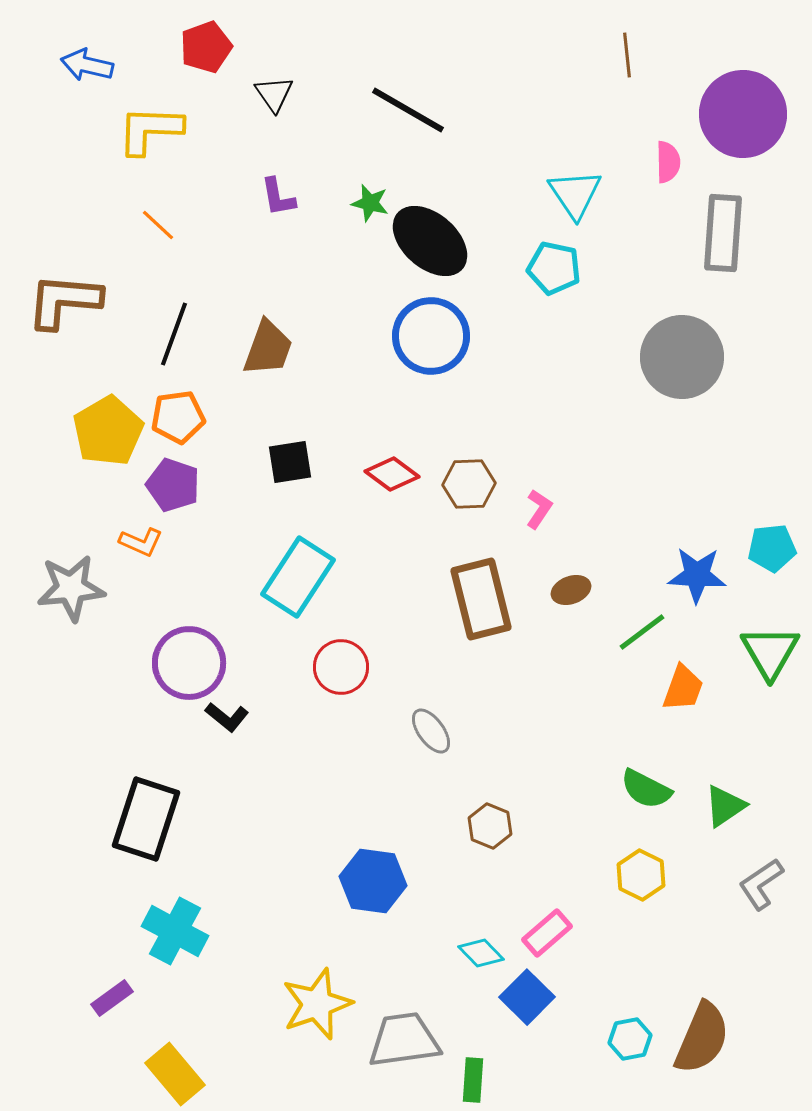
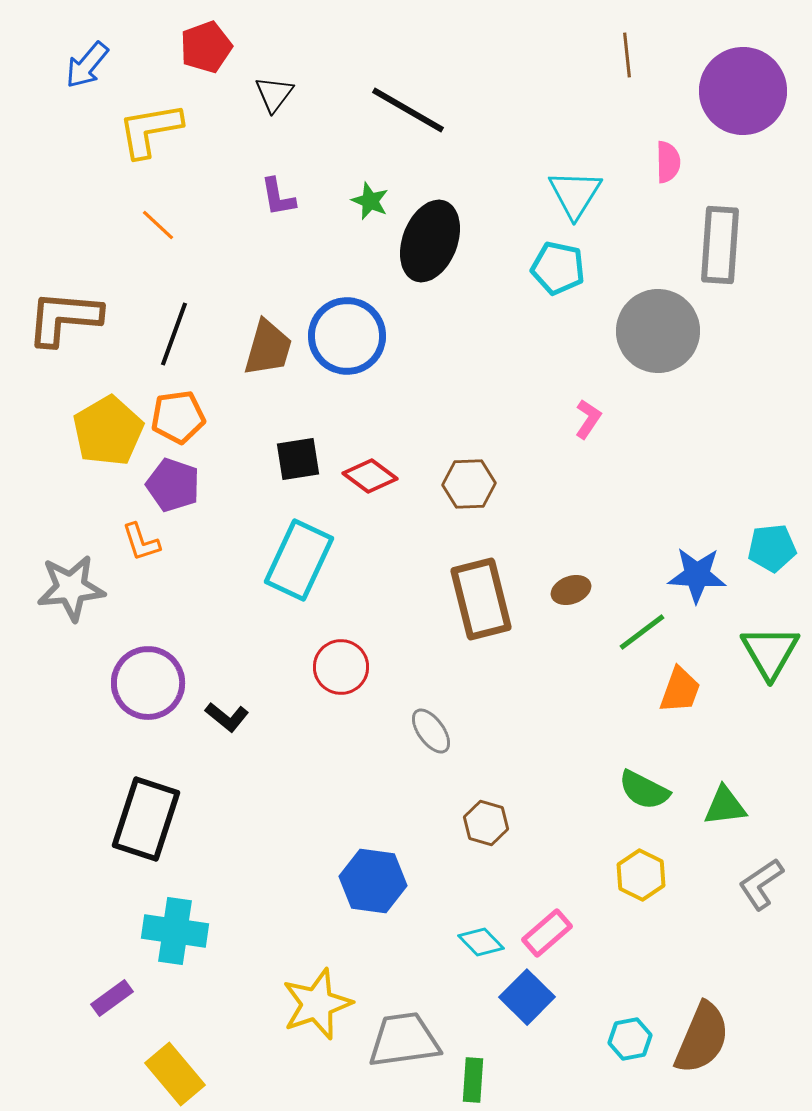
blue arrow at (87, 65): rotated 63 degrees counterclockwise
black triangle at (274, 94): rotated 12 degrees clockwise
purple circle at (743, 114): moved 23 px up
yellow L-shape at (150, 130): rotated 12 degrees counterclockwise
cyan triangle at (575, 194): rotated 6 degrees clockwise
green star at (370, 203): moved 2 px up; rotated 9 degrees clockwise
gray rectangle at (723, 233): moved 3 px left, 12 px down
black ellipse at (430, 241): rotated 70 degrees clockwise
cyan pentagon at (554, 268): moved 4 px right
brown L-shape at (64, 301): moved 17 px down
blue circle at (431, 336): moved 84 px left
brown trapezoid at (268, 348): rotated 4 degrees counterclockwise
gray circle at (682, 357): moved 24 px left, 26 px up
black square at (290, 462): moved 8 px right, 3 px up
red diamond at (392, 474): moved 22 px left, 2 px down
pink L-shape at (539, 509): moved 49 px right, 90 px up
orange L-shape at (141, 542): rotated 48 degrees clockwise
cyan rectangle at (298, 577): moved 1 px right, 17 px up; rotated 8 degrees counterclockwise
purple circle at (189, 663): moved 41 px left, 20 px down
orange trapezoid at (683, 688): moved 3 px left, 2 px down
green semicircle at (646, 789): moved 2 px left, 1 px down
green triangle at (725, 806): rotated 27 degrees clockwise
brown hexagon at (490, 826): moved 4 px left, 3 px up; rotated 6 degrees counterclockwise
cyan cross at (175, 931): rotated 20 degrees counterclockwise
cyan diamond at (481, 953): moved 11 px up
